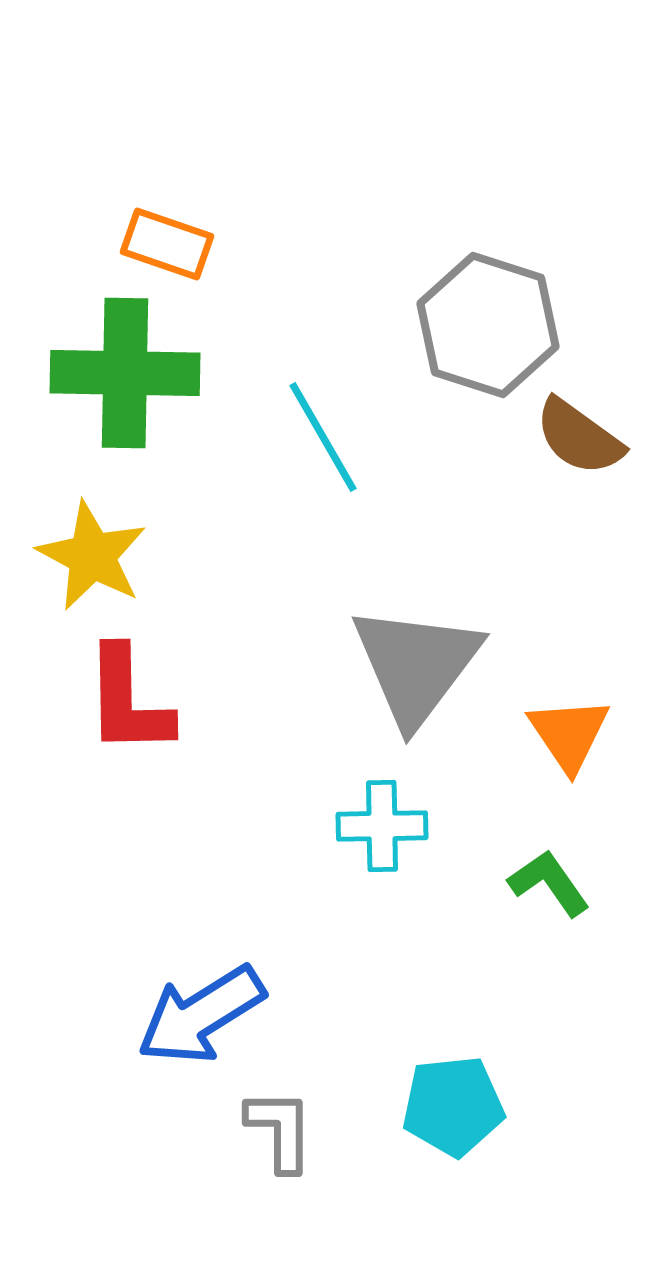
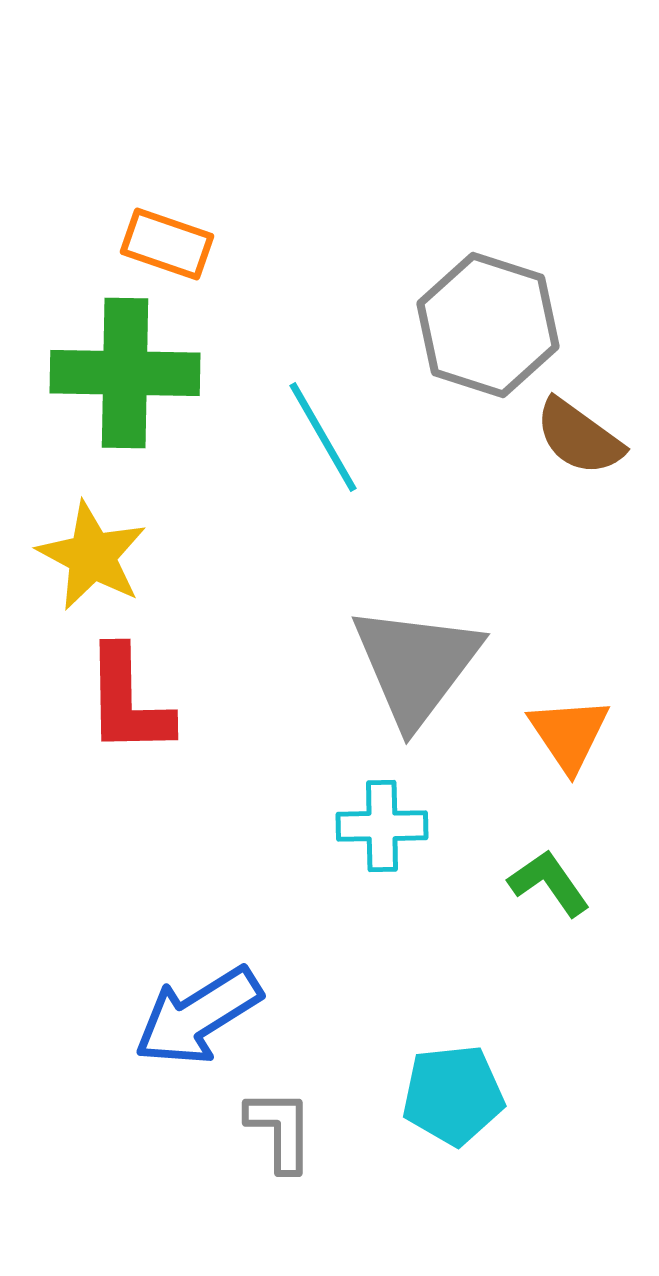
blue arrow: moved 3 px left, 1 px down
cyan pentagon: moved 11 px up
